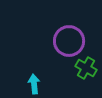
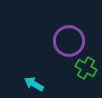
cyan arrow: rotated 54 degrees counterclockwise
